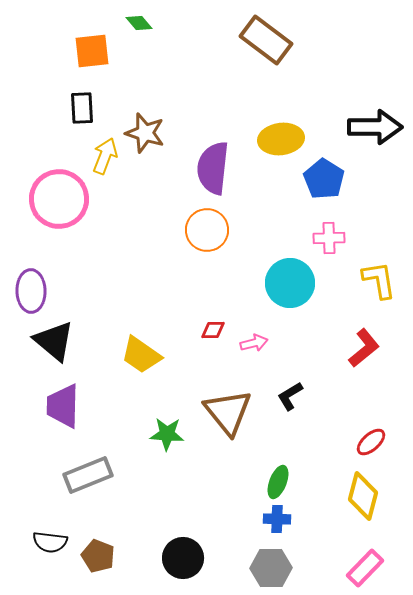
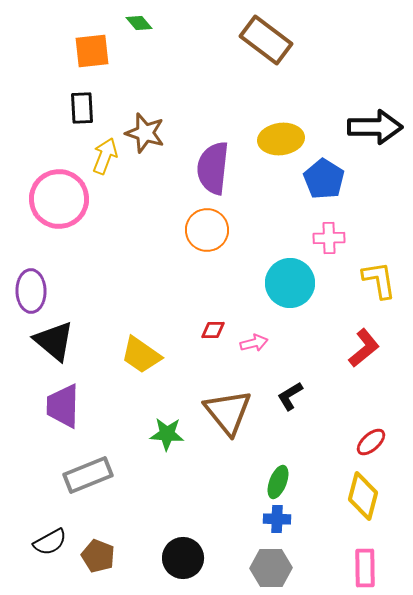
black semicircle: rotated 36 degrees counterclockwise
pink rectangle: rotated 45 degrees counterclockwise
